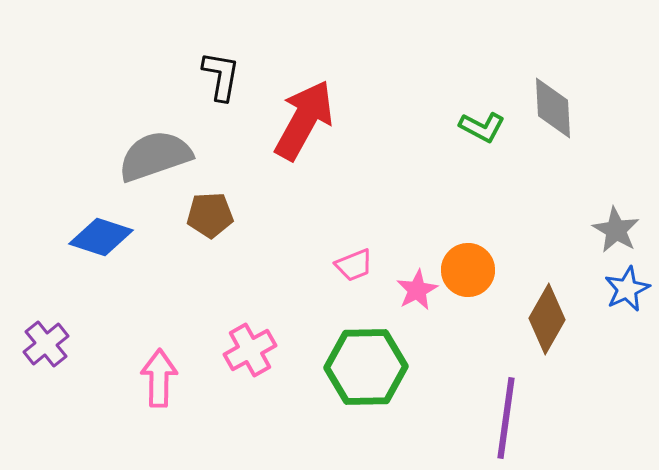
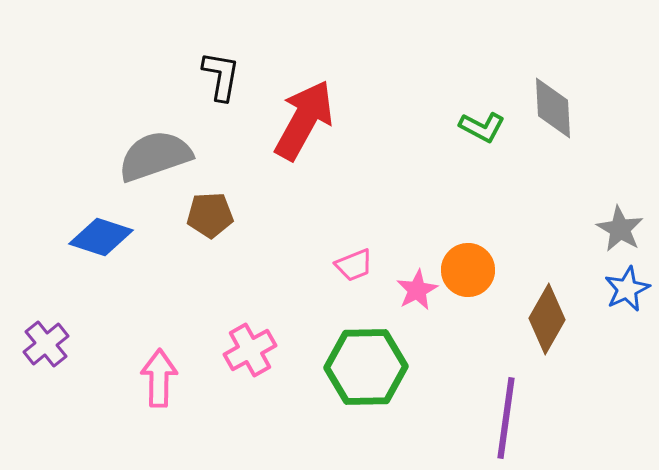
gray star: moved 4 px right, 1 px up
